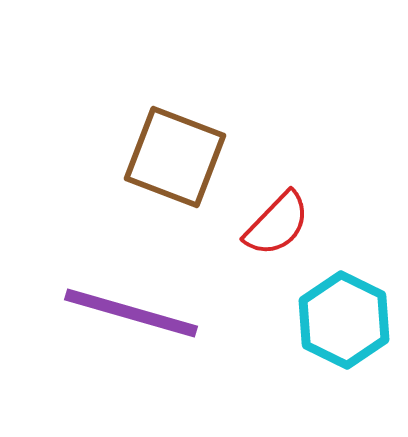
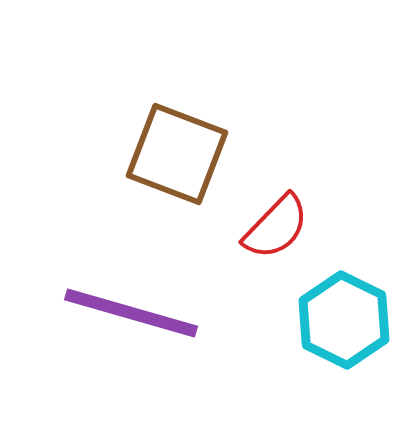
brown square: moved 2 px right, 3 px up
red semicircle: moved 1 px left, 3 px down
